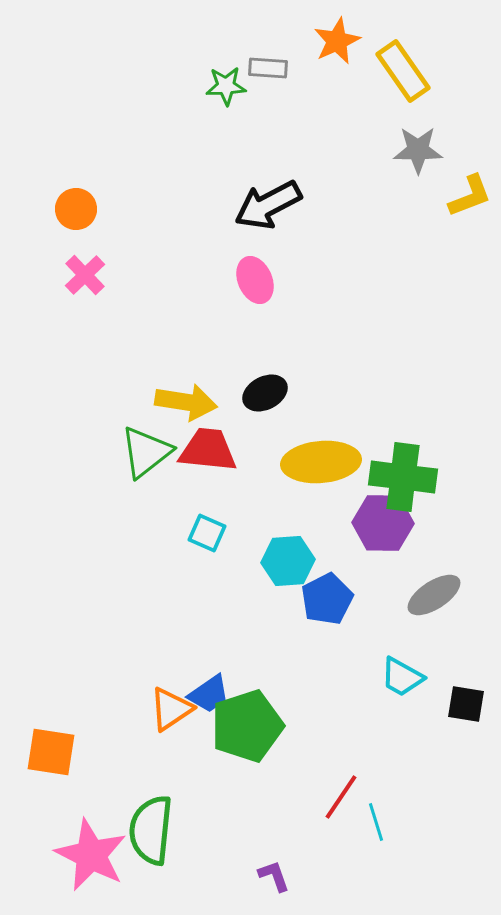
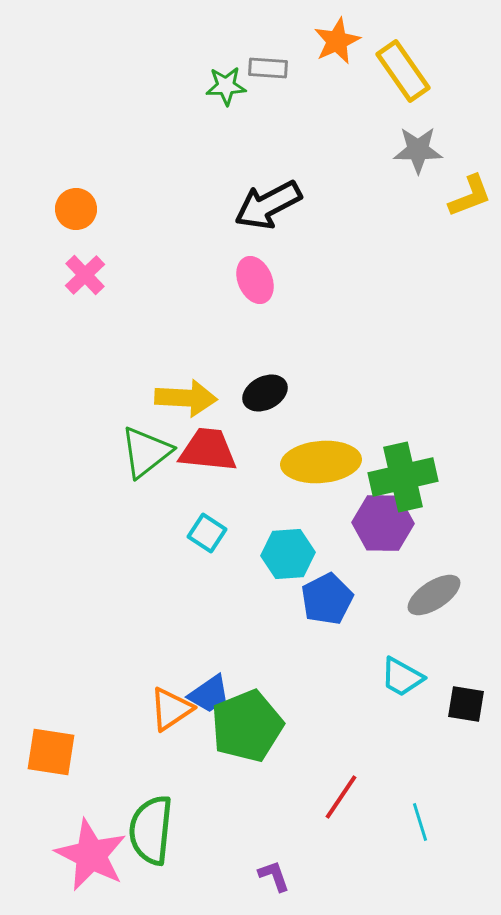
yellow arrow: moved 4 px up; rotated 6 degrees counterclockwise
green cross: rotated 20 degrees counterclockwise
cyan square: rotated 9 degrees clockwise
cyan hexagon: moved 7 px up
green pentagon: rotated 4 degrees counterclockwise
cyan line: moved 44 px right
